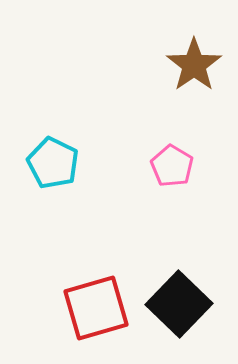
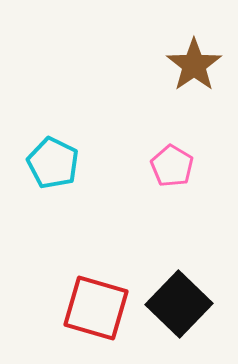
red square: rotated 32 degrees clockwise
